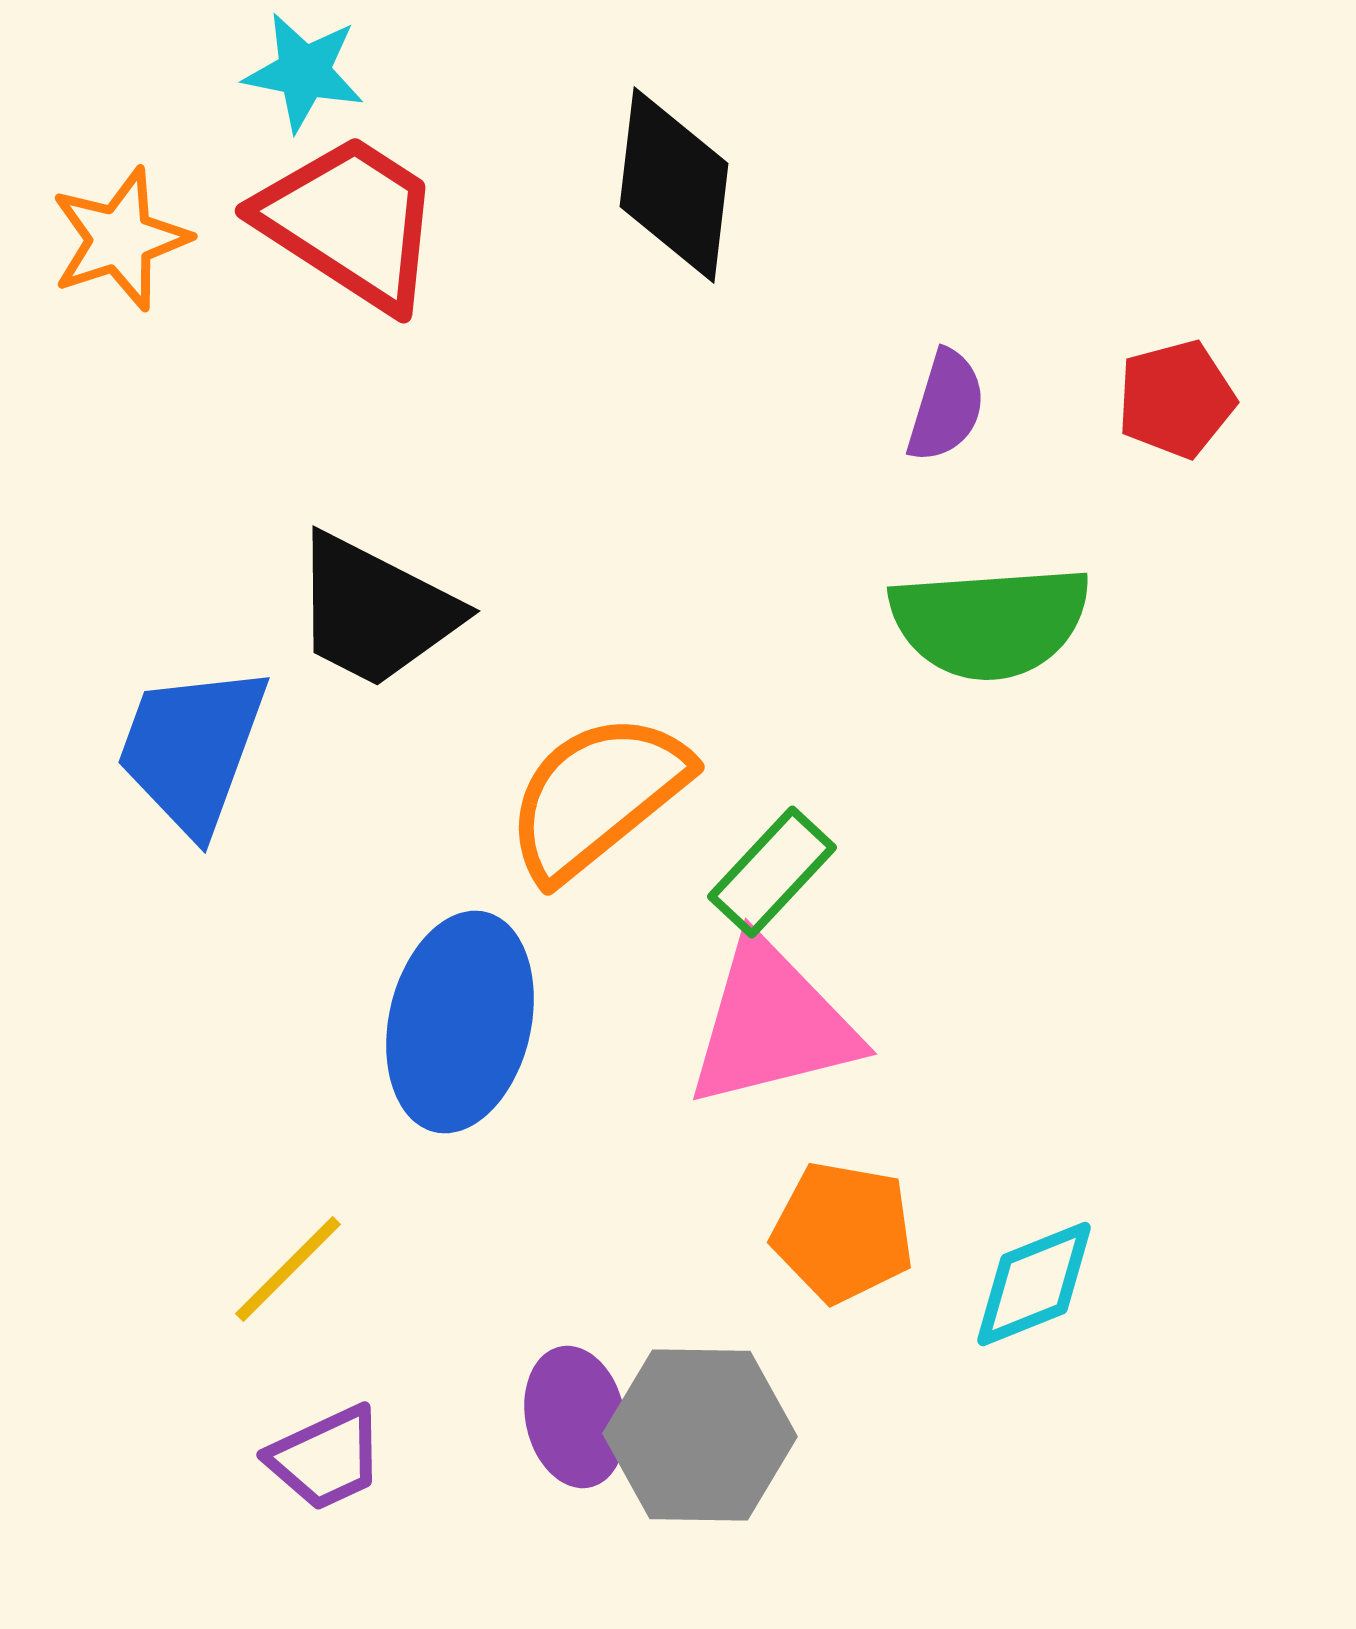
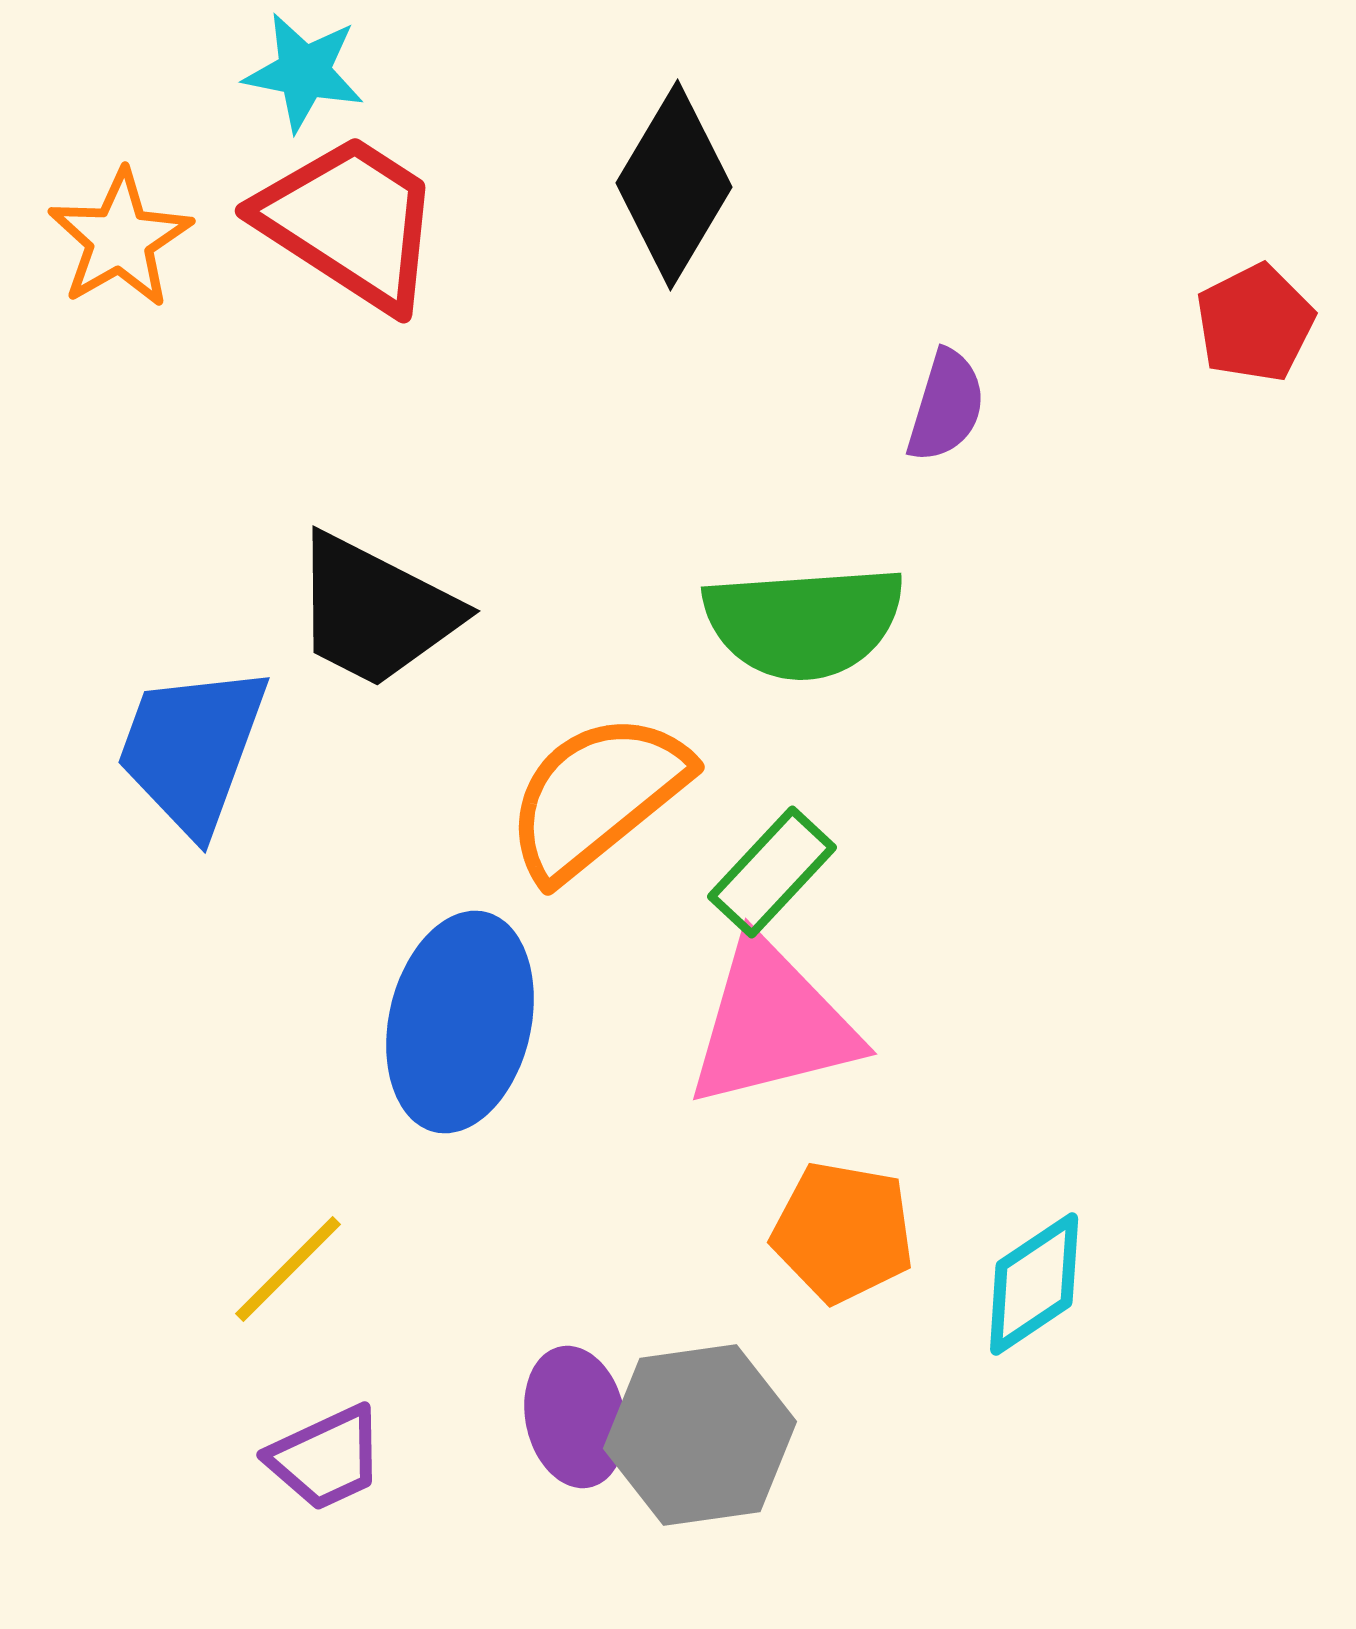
black diamond: rotated 24 degrees clockwise
orange star: rotated 12 degrees counterclockwise
red pentagon: moved 79 px right, 76 px up; rotated 12 degrees counterclockwise
green semicircle: moved 186 px left
cyan diamond: rotated 12 degrees counterclockwise
gray hexagon: rotated 9 degrees counterclockwise
